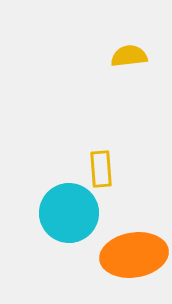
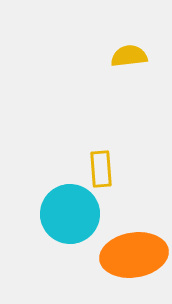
cyan circle: moved 1 px right, 1 px down
